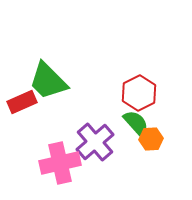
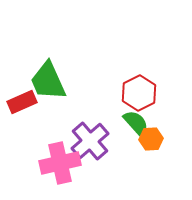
green trapezoid: rotated 21 degrees clockwise
purple cross: moved 5 px left, 1 px up
